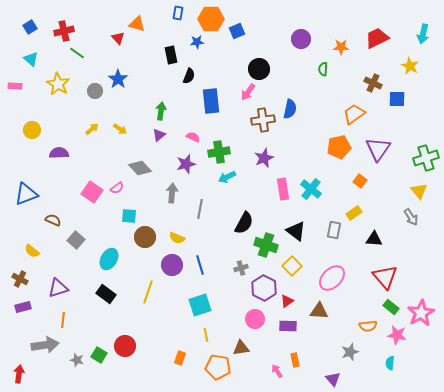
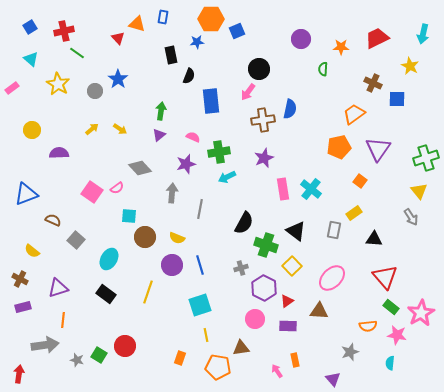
blue rectangle at (178, 13): moved 15 px left, 4 px down
pink rectangle at (15, 86): moved 3 px left, 2 px down; rotated 40 degrees counterclockwise
